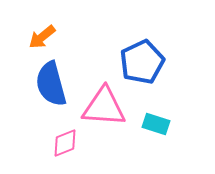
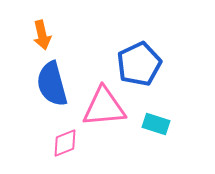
orange arrow: moved 2 px up; rotated 64 degrees counterclockwise
blue pentagon: moved 3 px left, 2 px down
blue semicircle: moved 1 px right
pink triangle: rotated 9 degrees counterclockwise
